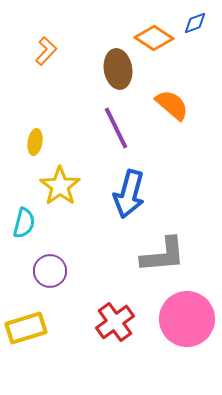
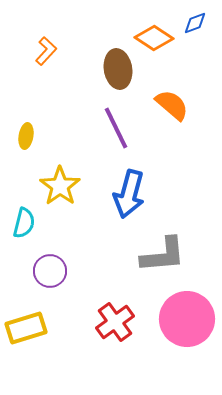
yellow ellipse: moved 9 px left, 6 px up
